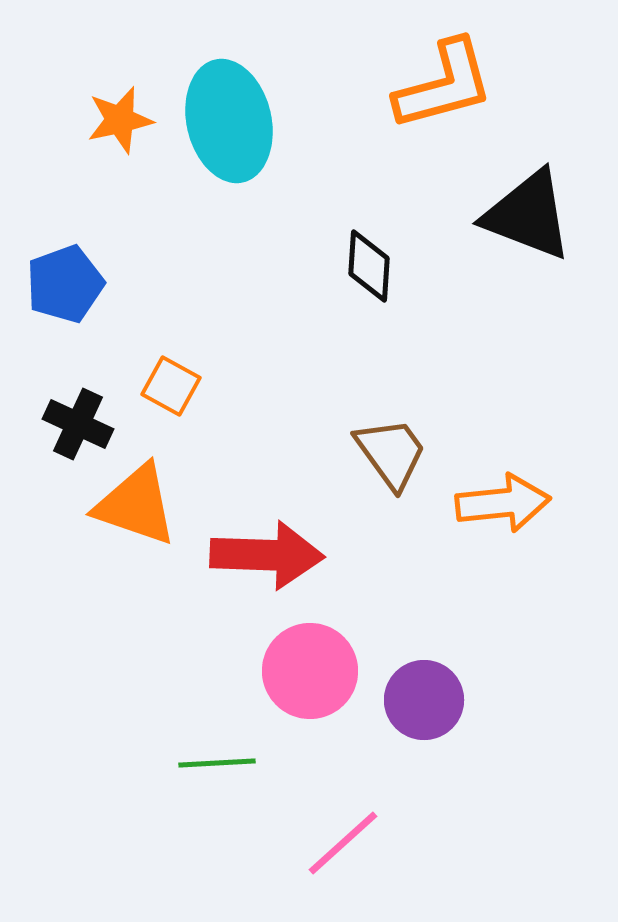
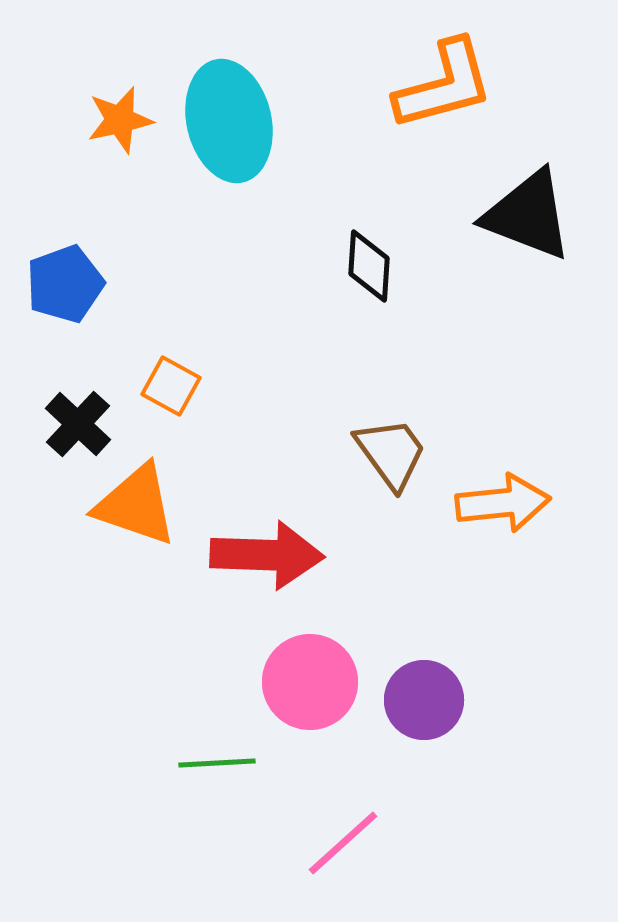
black cross: rotated 18 degrees clockwise
pink circle: moved 11 px down
